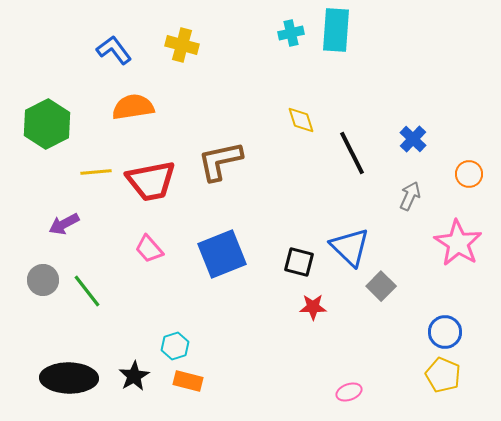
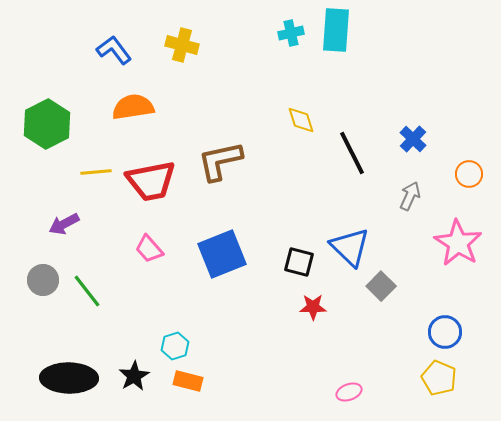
yellow pentagon: moved 4 px left, 3 px down
